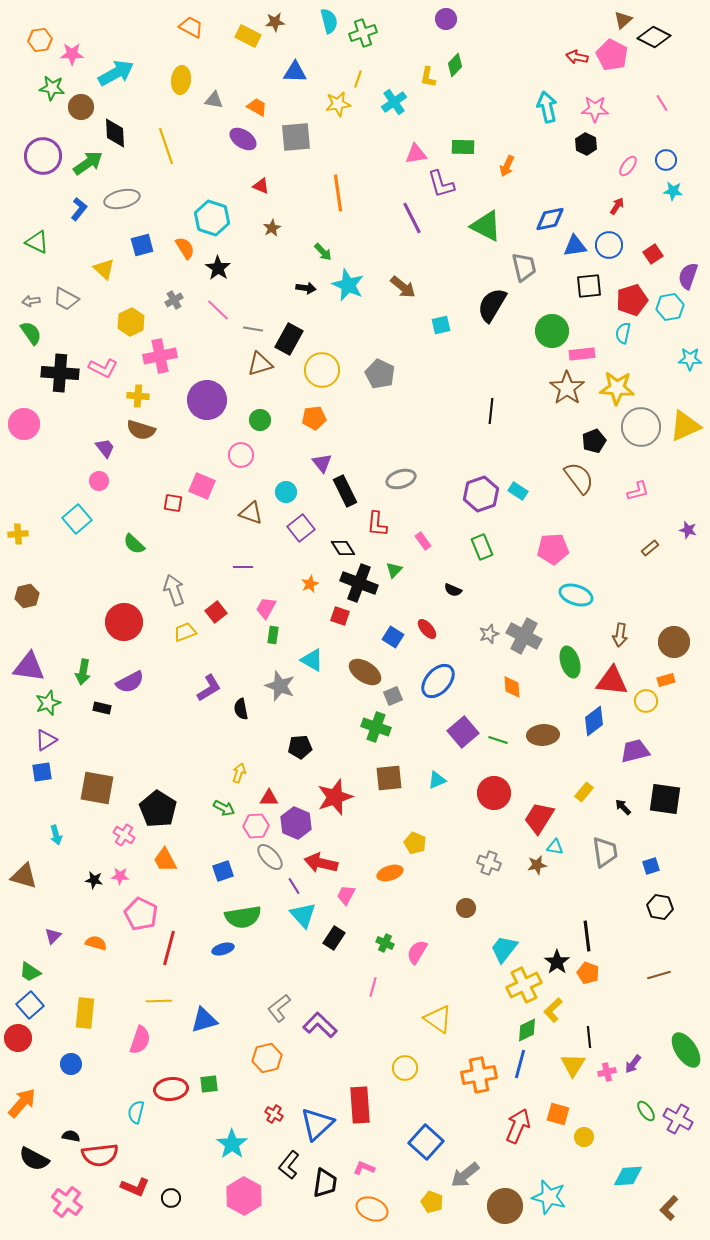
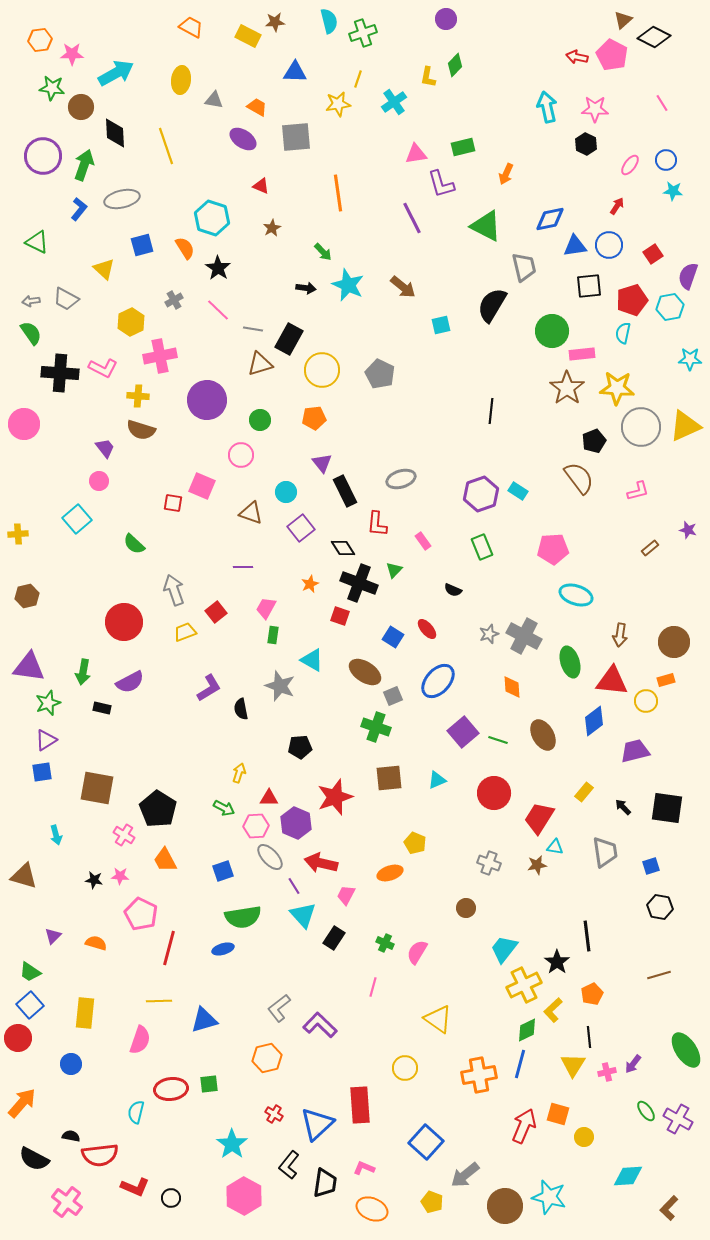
green rectangle at (463, 147): rotated 15 degrees counterclockwise
green arrow at (88, 163): moved 4 px left, 2 px down; rotated 36 degrees counterclockwise
orange arrow at (507, 166): moved 1 px left, 8 px down
pink ellipse at (628, 166): moved 2 px right, 1 px up
brown ellipse at (543, 735): rotated 64 degrees clockwise
black square at (665, 799): moved 2 px right, 9 px down
orange pentagon at (588, 973): moved 4 px right, 21 px down; rotated 25 degrees clockwise
red arrow at (518, 1126): moved 6 px right
